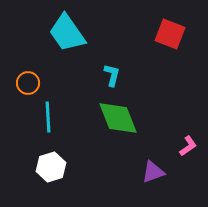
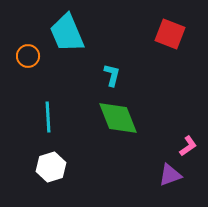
cyan trapezoid: rotated 12 degrees clockwise
orange circle: moved 27 px up
purple triangle: moved 17 px right, 3 px down
